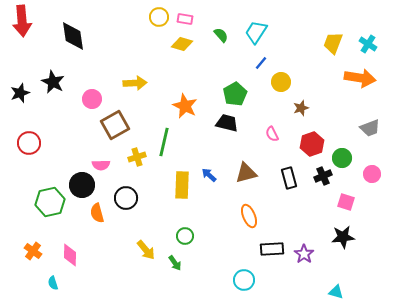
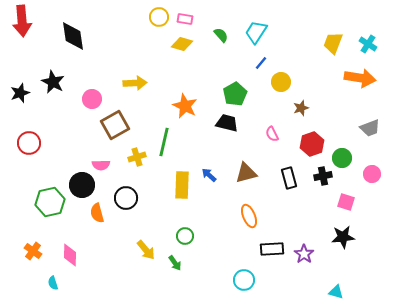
black cross at (323, 176): rotated 12 degrees clockwise
